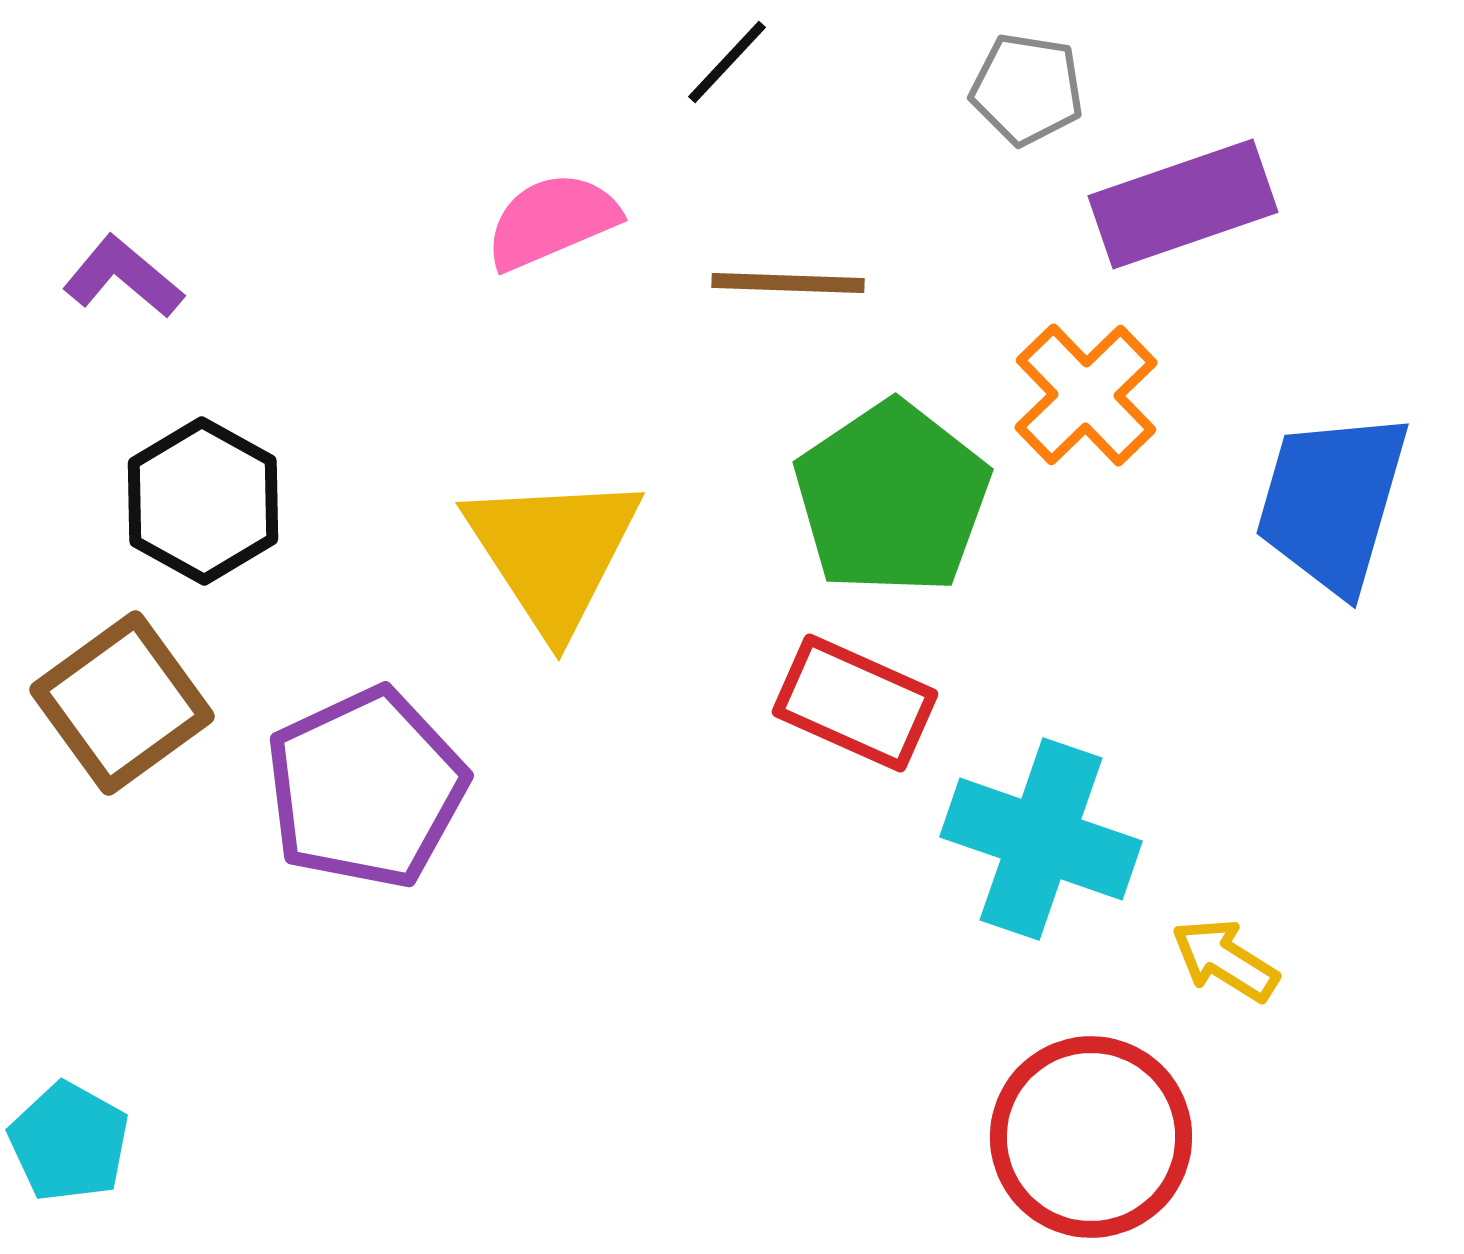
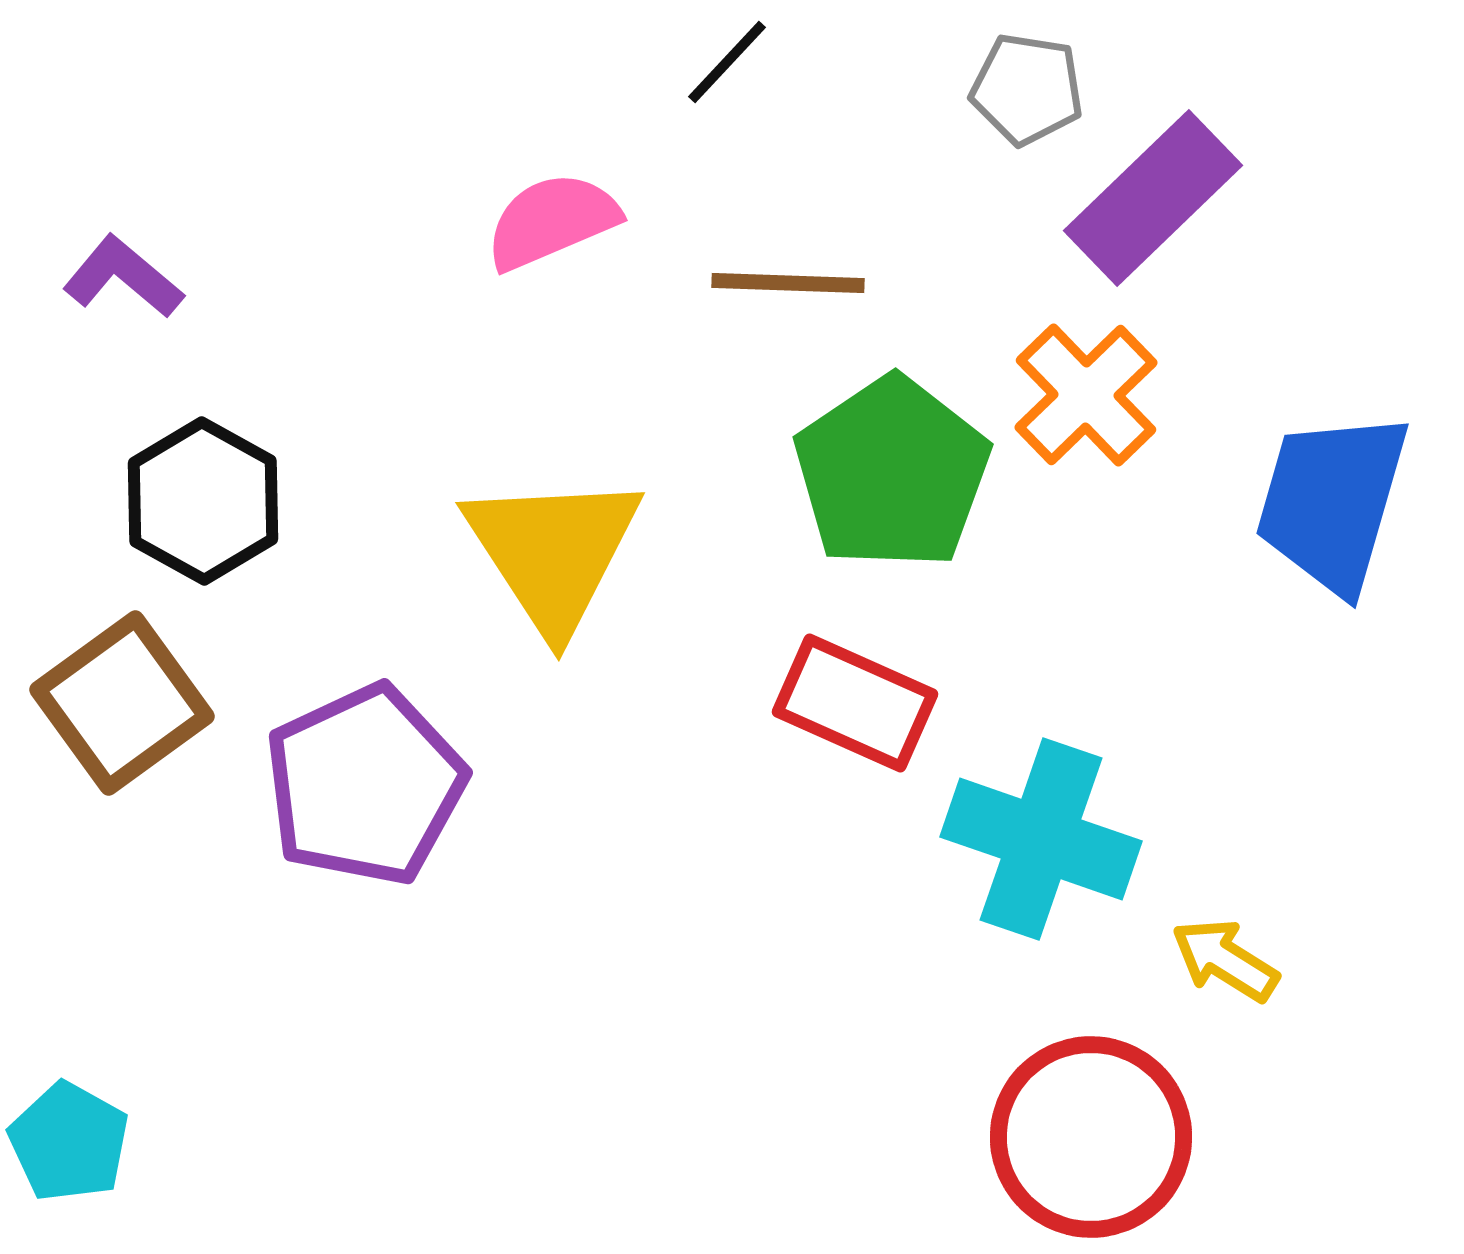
purple rectangle: moved 30 px left, 6 px up; rotated 25 degrees counterclockwise
green pentagon: moved 25 px up
purple pentagon: moved 1 px left, 3 px up
